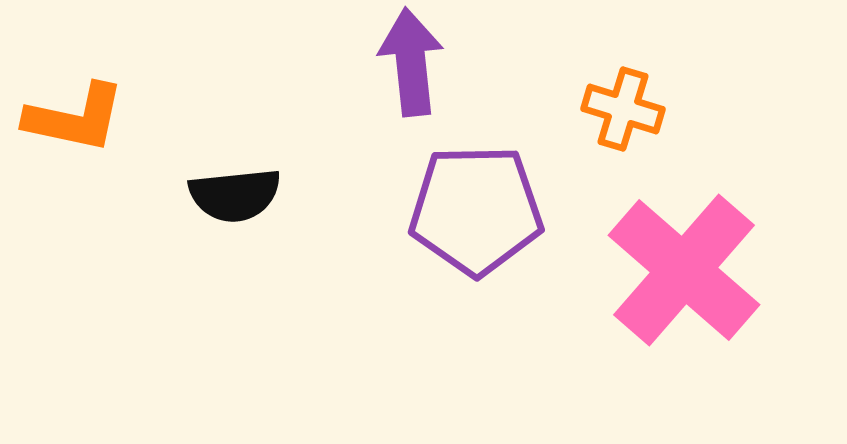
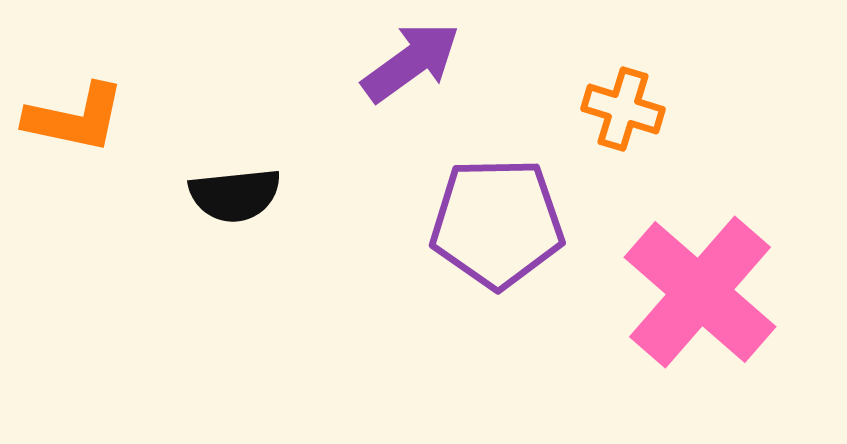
purple arrow: rotated 60 degrees clockwise
purple pentagon: moved 21 px right, 13 px down
pink cross: moved 16 px right, 22 px down
